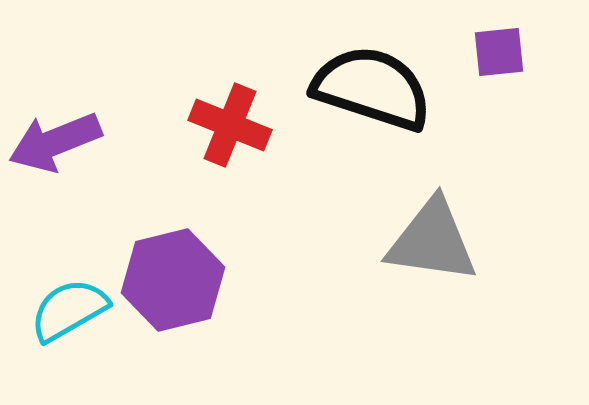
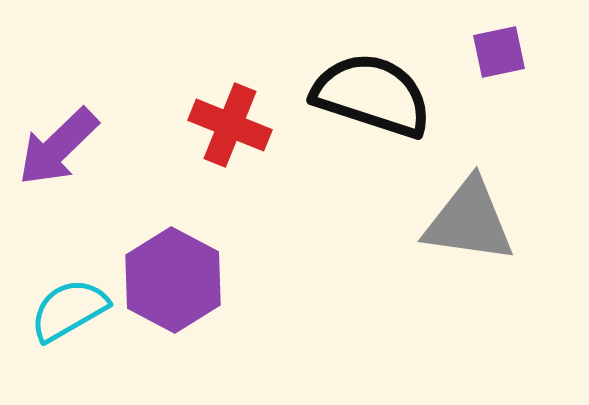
purple square: rotated 6 degrees counterclockwise
black semicircle: moved 7 px down
purple arrow: moved 3 px right, 5 px down; rotated 22 degrees counterclockwise
gray triangle: moved 37 px right, 20 px up
purple hexagon: rotated 18 degrees counterclockwise
